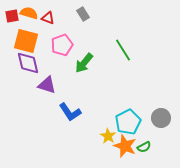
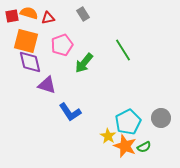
red triangle: rotated 32 degrees counterclockwise
purple diamond: moved 2 px right, 1 px up
